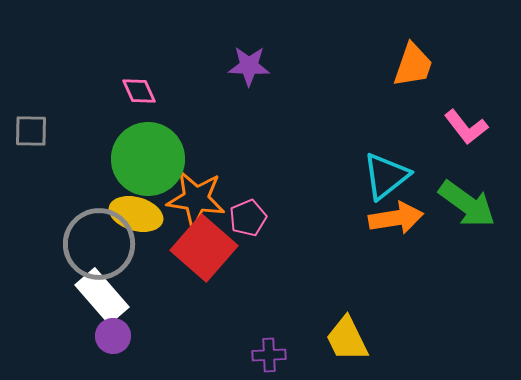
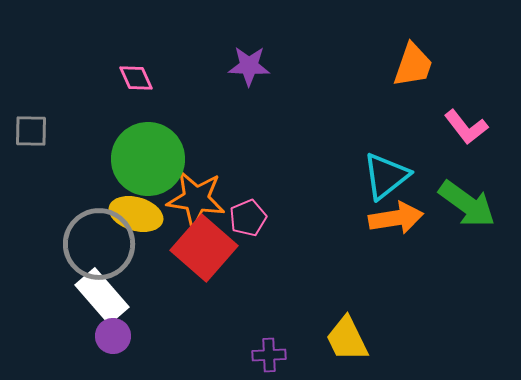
pink diamond: moved 3 px left, 13 px up
